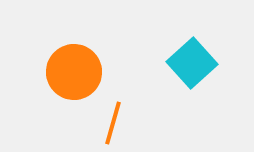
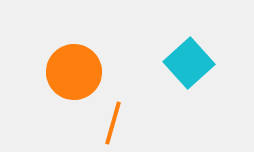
cyan square: moved 3 px left
